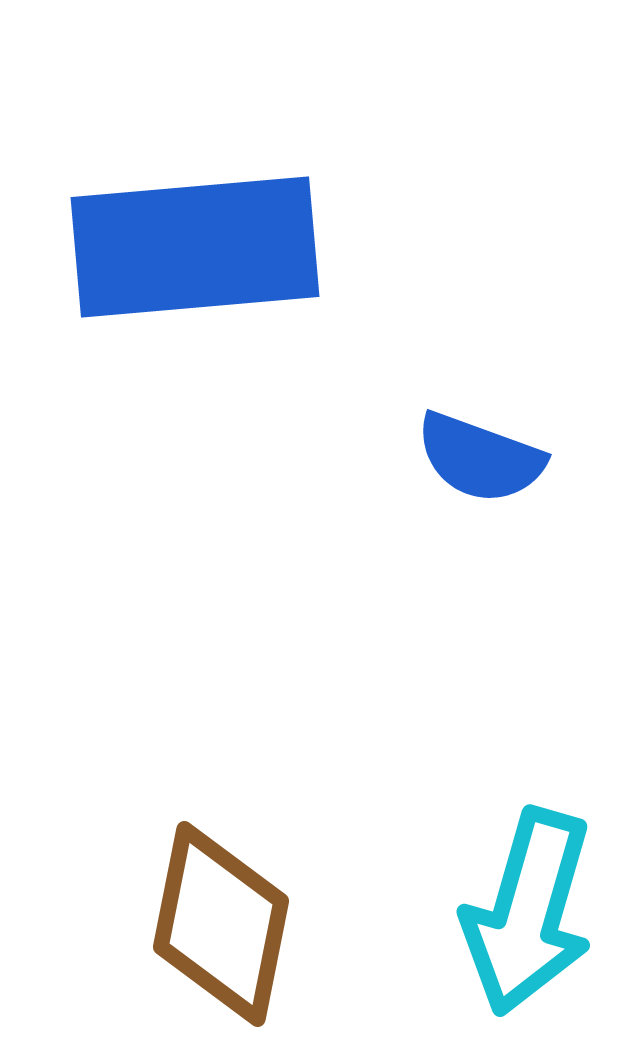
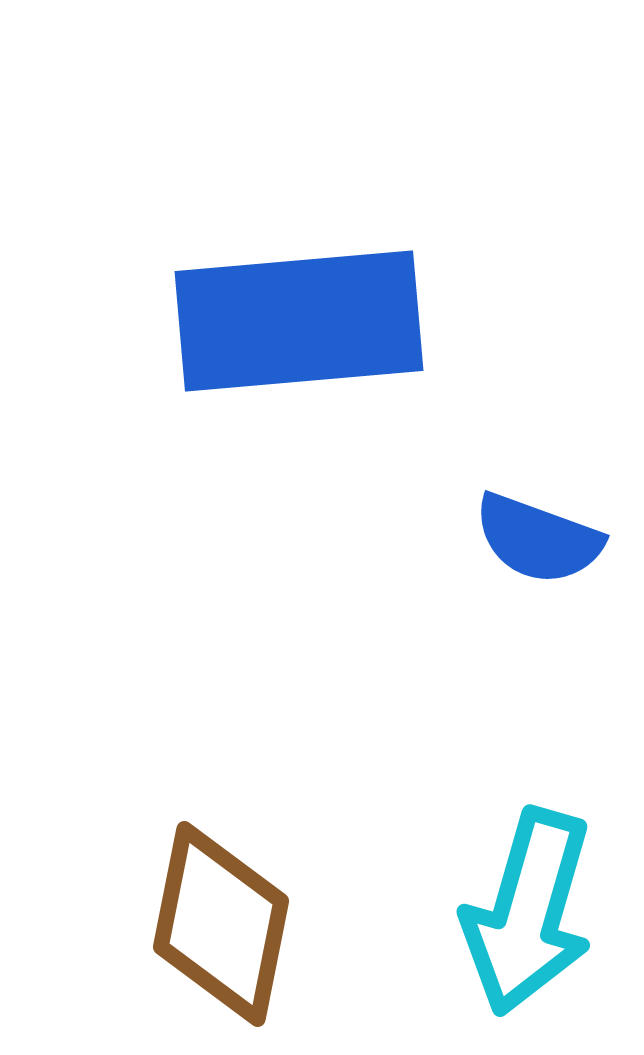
blue rectangle: moved 104 px right, 74 px down
blue semicircle: moved 58 px right, 81 px down
